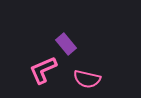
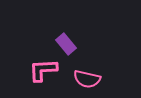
pink L-shape: rotated 20 degrees clockwise
